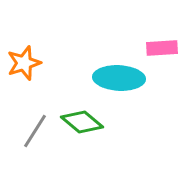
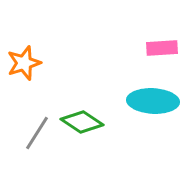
cyan ellipse: moved 34 px right, 23 px down
green diamond: rotated 6 degrees counterclockwise
gray line: moved 2 px right, 2 px down
